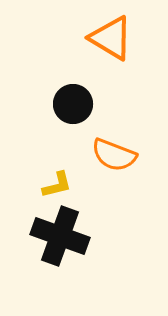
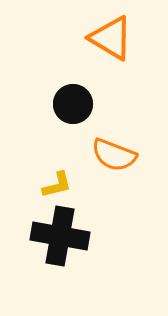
black cross: rotated 10 degrees counterclockwise
